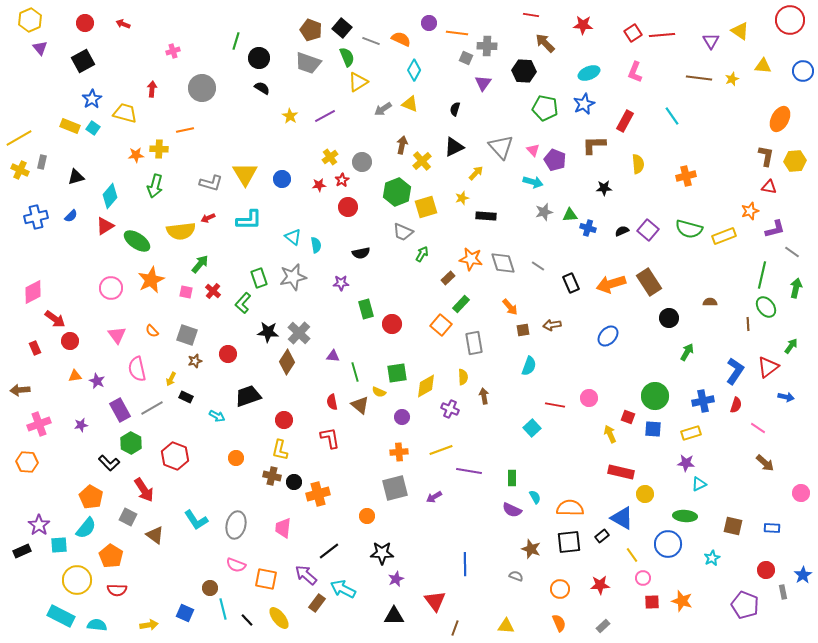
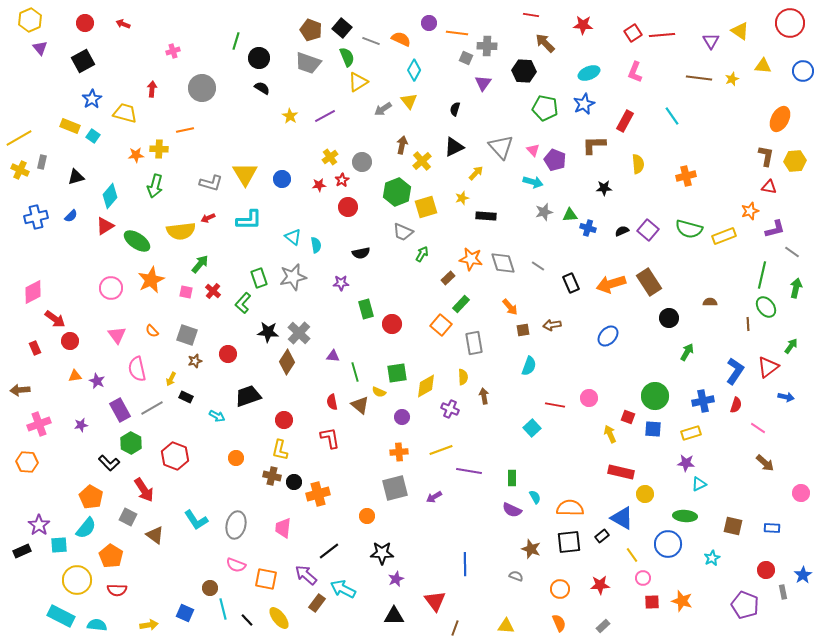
red circle at (790, 20): moved 3 px down
yellow triangle at (410, 104): moved 1 px left, 3 px up; rotated 30 degrees clockwise
cyan square at (93, 128): moved 8 px down
